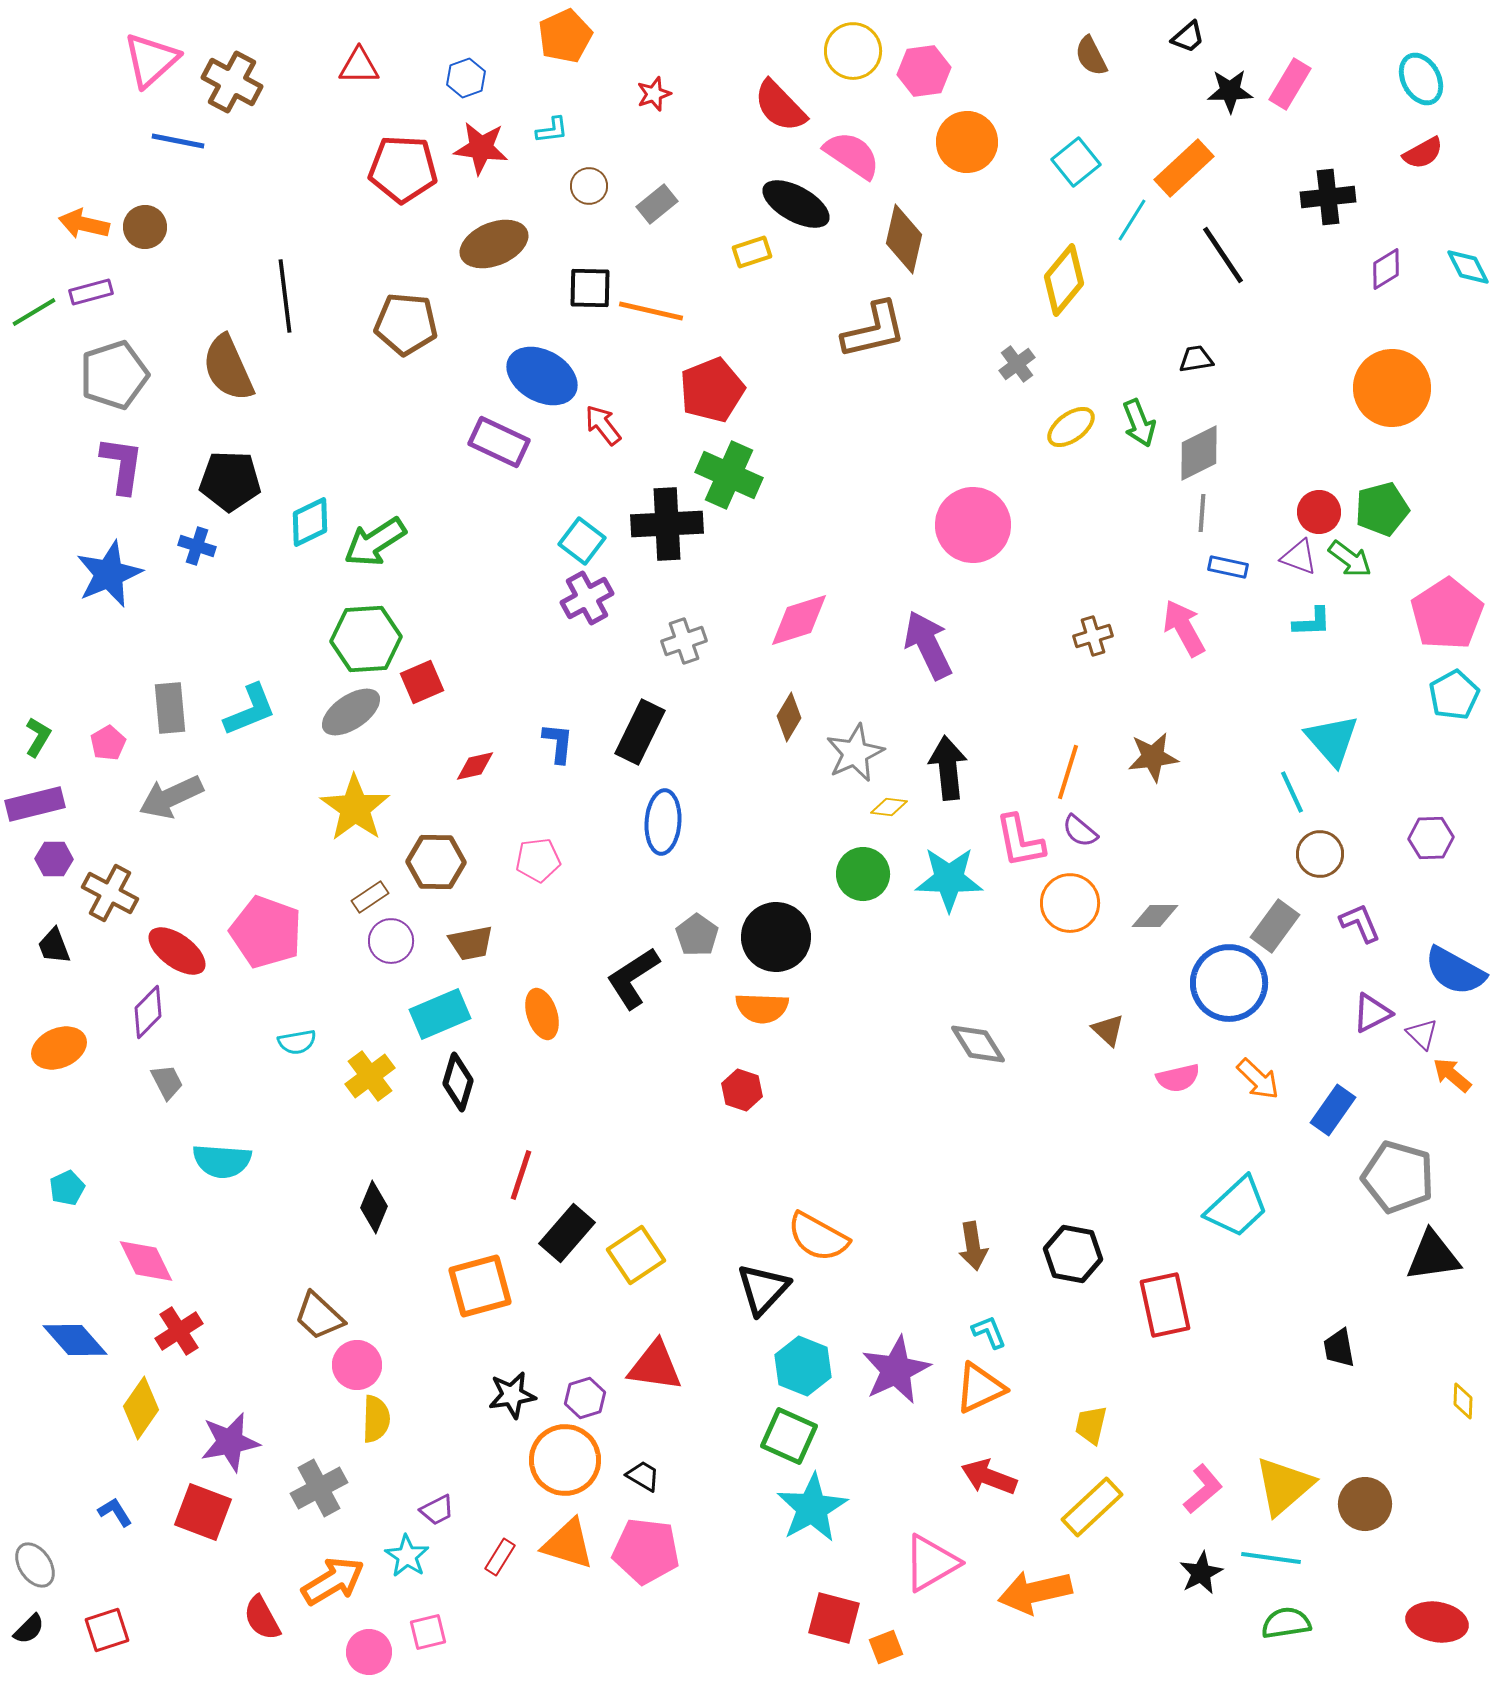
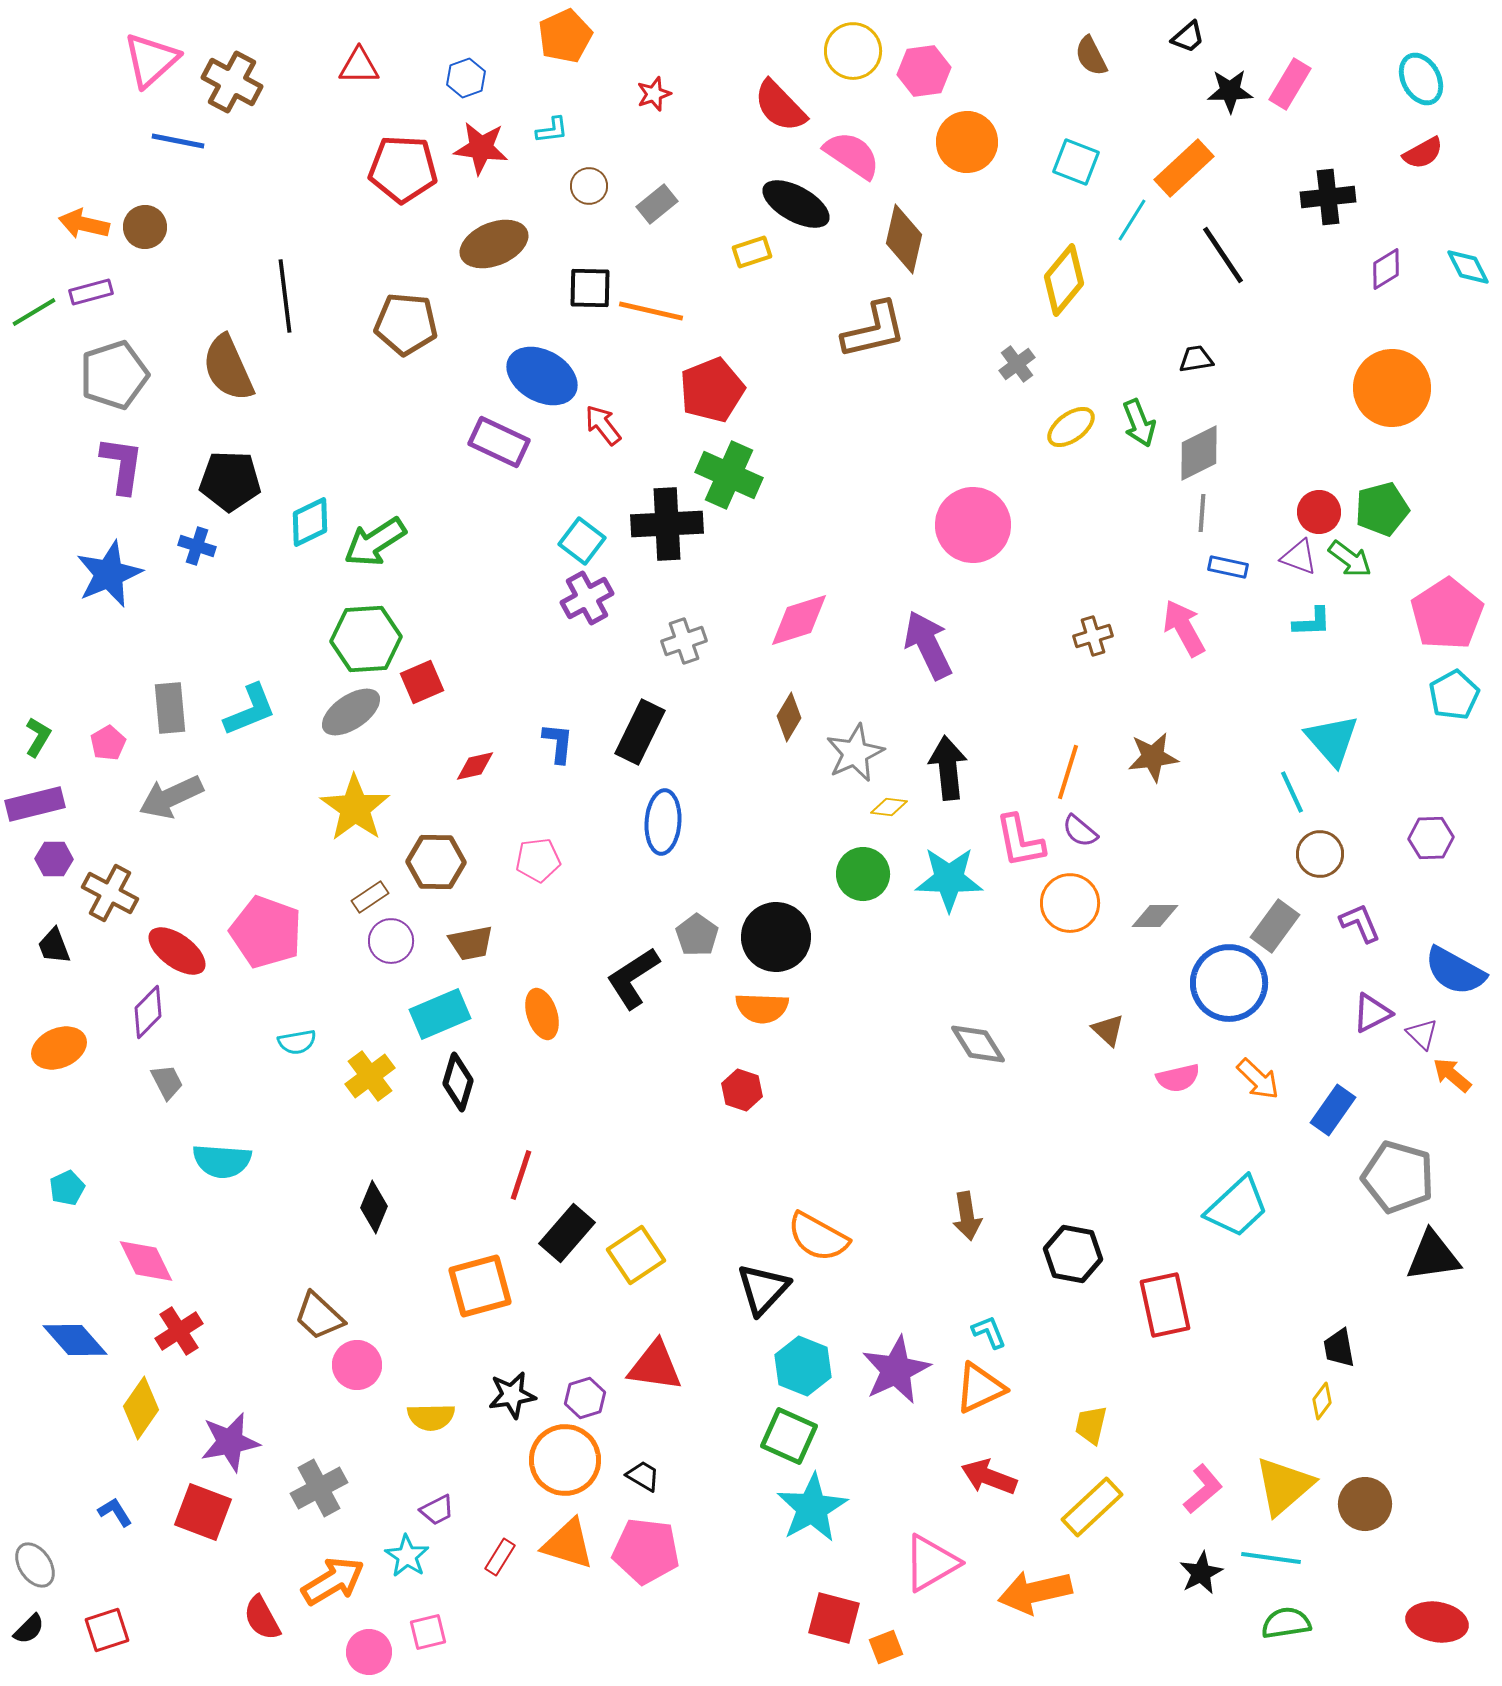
cyan square at (1076, 162): rotated 30 degrees counterclockwise
brown arrow at (973, 1246): moved 6 px left, 30 px up
yellow diamond at (1463, 1401): moved 141 px left; rotated 36 degrees clockwise
yellow semicircle at (376, 1419): moved 55 px right, 2 px up; rotated 87 degrees clockwise
